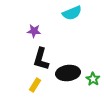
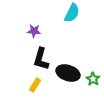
cyan semicircle: rotated 42 degrees counterclockwise
black ellipse: rotated 25 degrees clockwise
